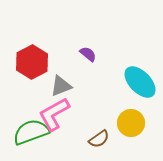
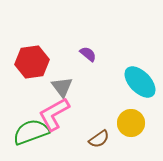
red hexagon: rotated 20 degrees clockwise
gray triangle: moved 1 px right, 1 px down; rotated 45 degrees counterclockwise
